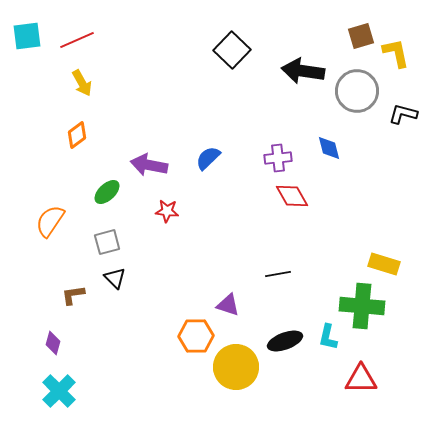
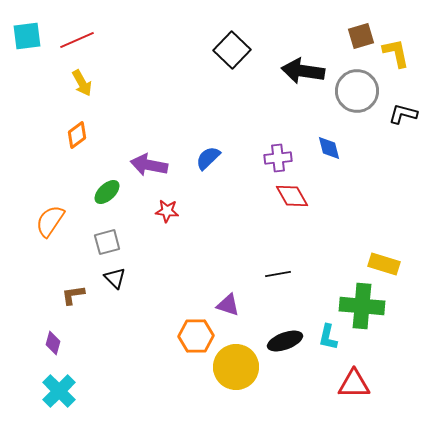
red triangle: moved 7 px left, 5 px down
